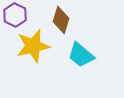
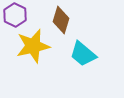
cyan trapezoid: moved 2 px right, 1 px up
